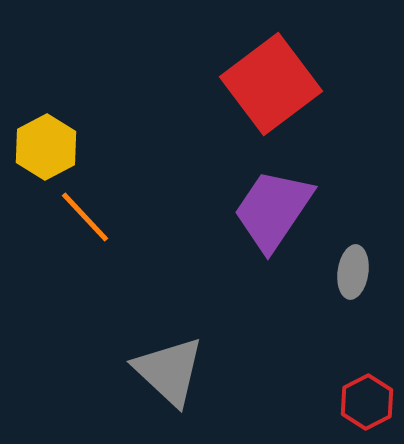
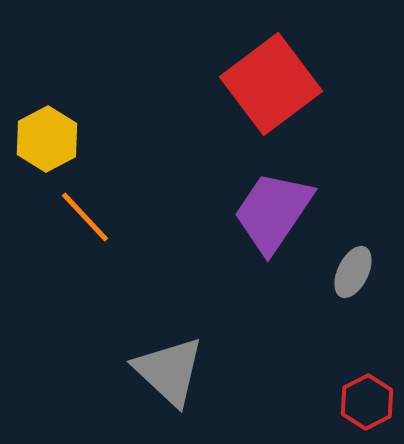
yellow hexagon: moved 1 px right, 8 px up
purple trapezoid: moved 2 px down
gray ellipse: rotated 18 degrees clockwise
